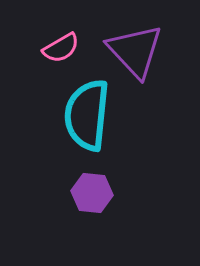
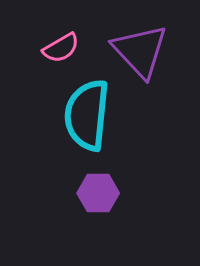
purple triangle: moved 5 px right
purple hexagon: moved 6 px right; rotated 6 degrees counterclockwise
